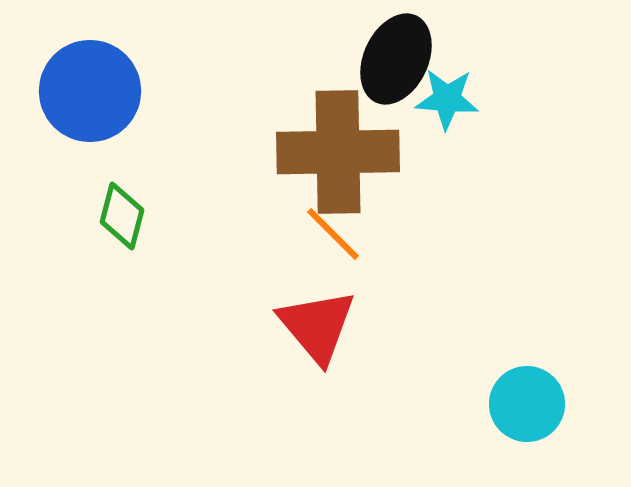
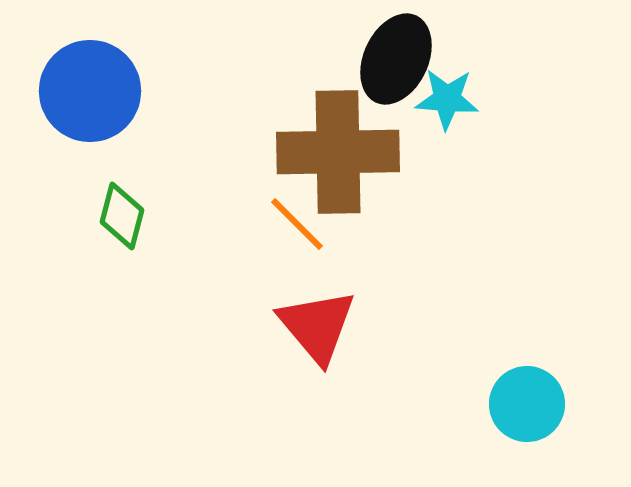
orange line: moved 36 px left, 10 px up
